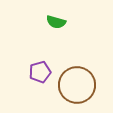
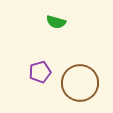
brown circle: moved 3 px right, 2 px up
